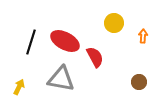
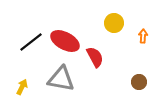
black line: rotated 35 degrees clockwise
yellow arrow: moved 3 px right
